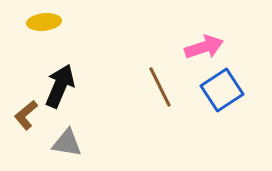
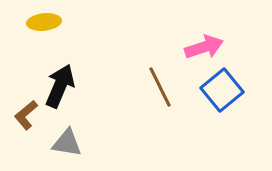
blue square: rotated 6 degrees counterclockwise
